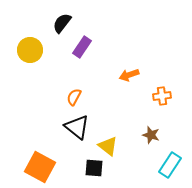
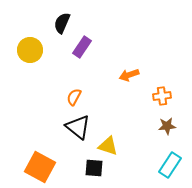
black semicircle: rotated 15 degrees counterclockwise
black triangle: moved 1 px right
brown star: moved 16 px right, 9 px up; rotated 24 degrees counterclockwise
yellow triangle: rotated 20 degrees counterclockwise
